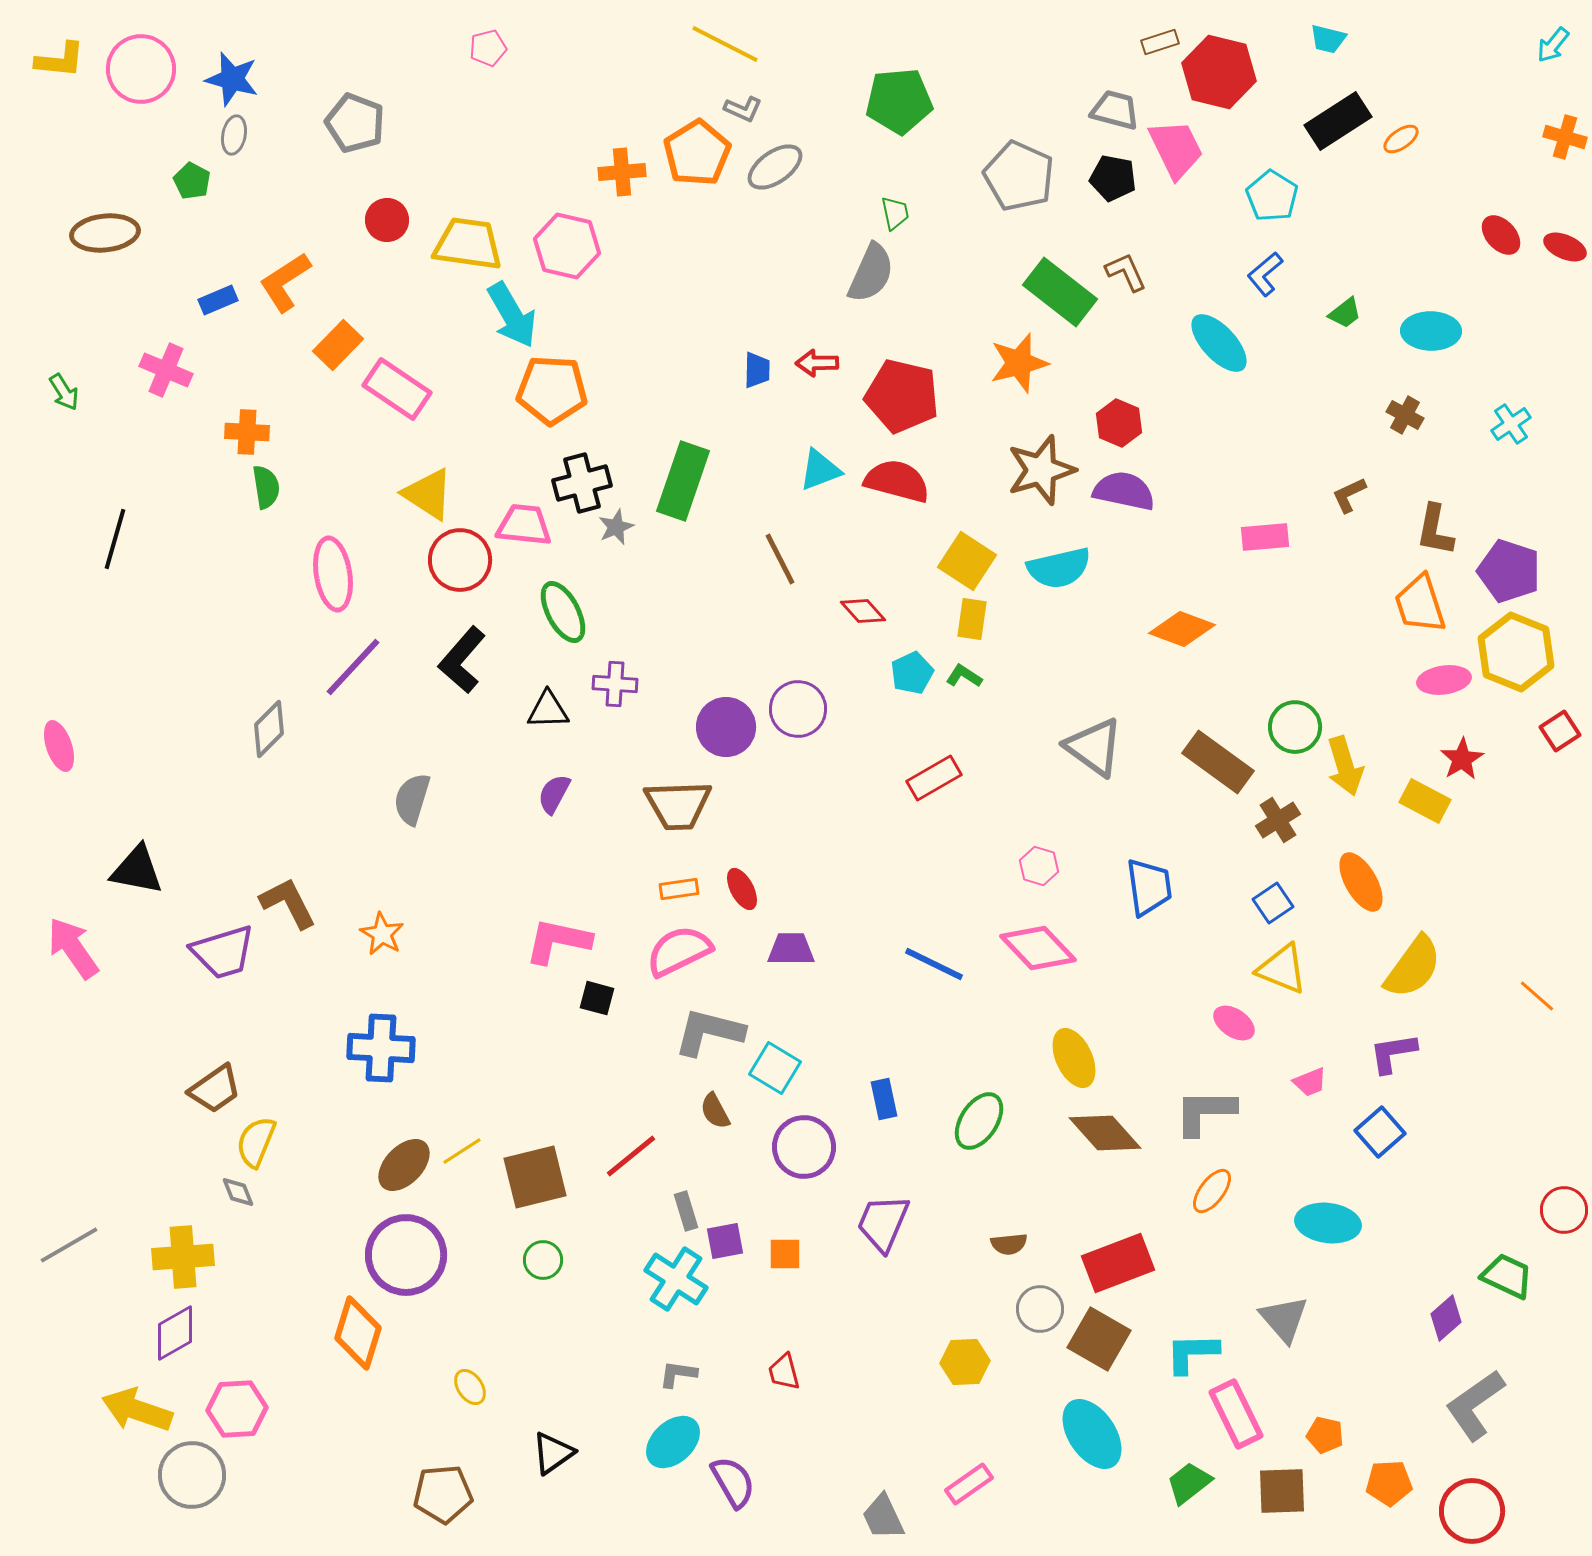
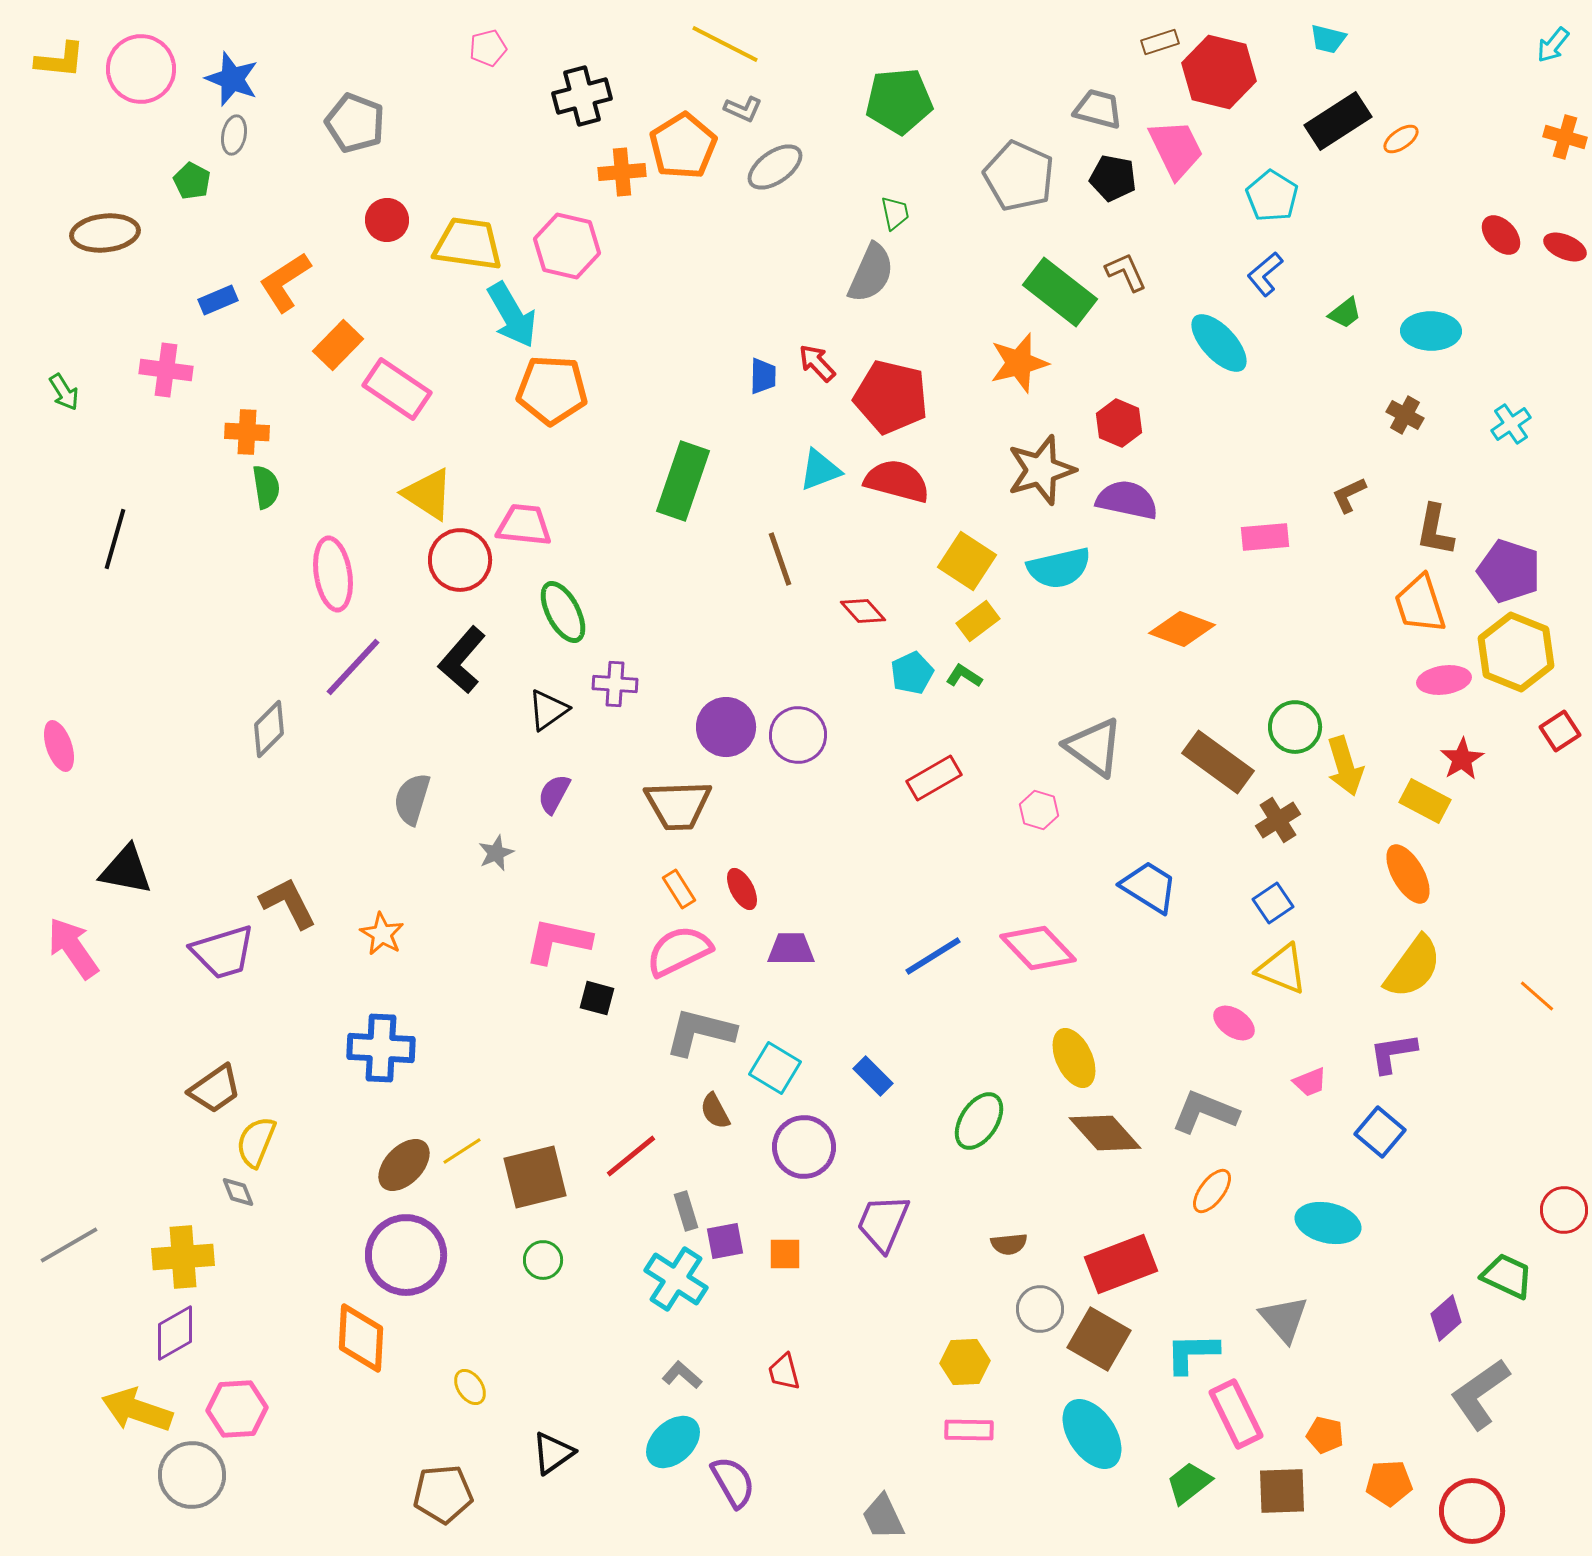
blue star at (232, 79): rotated 6 degrees clockwise
gray trapezoid at (1115, 110): moved 17 px left, 1 px up
orange pentagon at (697, 153): moved 14 px left, 7 px up
red arrow at (817, 363): rotated 48 degrees clockwise
pink cross at (166, 370): rotated 15 degrees counterclockwise
blue trapezoid at (757, 370): moved 6 px right, 6 px down
red pentagon at (902, 396): moved 11 px left, 1 px down
black cross at (582, 483): moved 387 px up
purple semicircle at (1124, 491): moved 3 px right, 9 px down
gray star at (616, 527): moved 120 px left, 326 px down
brown line at (780, 559): rotated 8 degrees clockwise
yellow rectangle at (972, 619): moved 6 px right, 2 px down; rotated 45 degrees clockwise
purple circle at (798, 709): moved 26 px down
black triangle at (548, 710): rotated 33 degrees counterclockwise
pink hexagon at (1039, 866): moved 56 px up
black triangle at (137, 870): moved 11 px left
orange ellipse at (1361, 882): moved 47 px right, 8 px up
blue trapezoid at (1149, 887): rotated 50 degrees counterclockwise
orange rectangle at (679, 889): rotated 66 degrees clockwise
blue line at (934, 964): moved 1 px left, 8 px up; rotated 58 degrees counterclockwise
gray L-shape at (709, 1032): moved 9 px left
blue rectangle at (884, 1099): moved 11 px left, 23 px up; rotated 33 degrees counterclockwise
gray L-shape at (1205, 1112): rotated 22 degrees clockwise
blue square at (1380, 1132): rotated 9 degrees counterclockwise
cyan ellipse at (1328, 1223): rotated 6 degrees clockwise
red rectangle at (1118, 1263): moved 3 px right, 1 px down
orange diamond at (358, 1333): moved 3 px right, 5 px down; rotated 14 degrees counterclockwise
gray L-shape at (678, 1374): moved 4 px right, 1 px down; rotated 33 degrees clockwise
gray L-shape at (1475, 1405): moved 5 px right, 11 px up
pink rectangle at (969, 1484): moved 54 px up; rotated 36 degrees clockwise
